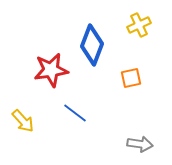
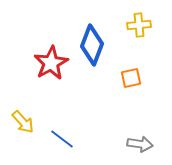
yellow cross: rotated 20 degrees clockwise
red star: moved 7 px up; rotated 20 degrees counterclockwise
blue line: moved 13 px left, 26 px down
yellow arrow: moved 1 px down
